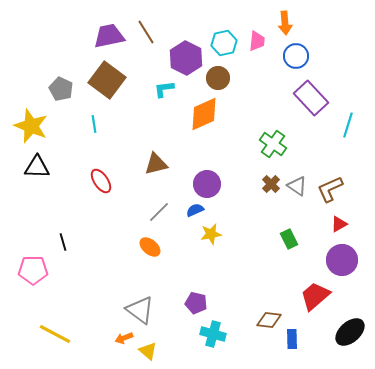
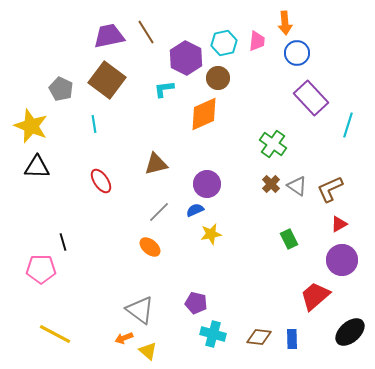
blue circle at (296, 56): moved 1 px right, 3 px up
pink pentagon at (33, 270): moved 8 px right, 1 px up
brown diamond at (269, 320): moved 10 px left, 17 px down
